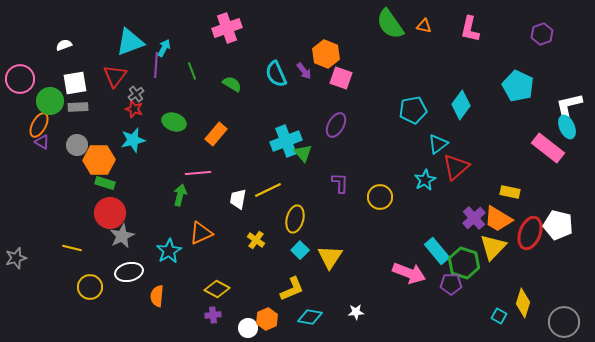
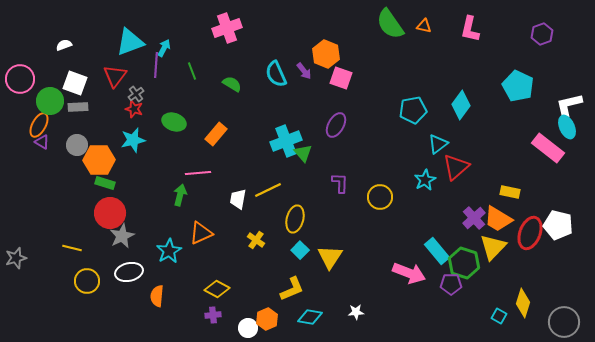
white square at (75, 83): rotated 30 degrees clockwise
yellow circle at (90, 287): moved 3 px left, 6 px up
